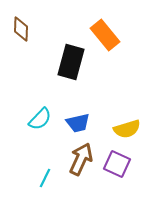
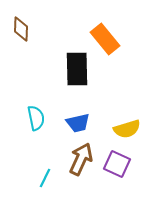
orange rectangle: moved 4 px down
black rectangle: moved 6 px right, 7 px down; rotated 16 degrees counterclockwise
cyan semicircle: moved 4 px left, 1 px up; rotated 55 degrees counterclockwise
